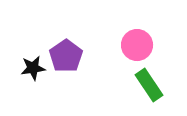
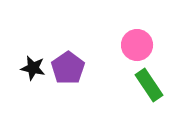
purple pentagon: moved 2 px right, 12 px down
black star: rotated 20 degrees clockwise
